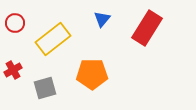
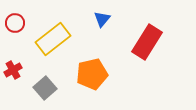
red rectangle: moved 14 px down
orange pentagon: rotated 12 degrees counterclockwise
gray square: rotated 25 degrees counterclockwise
